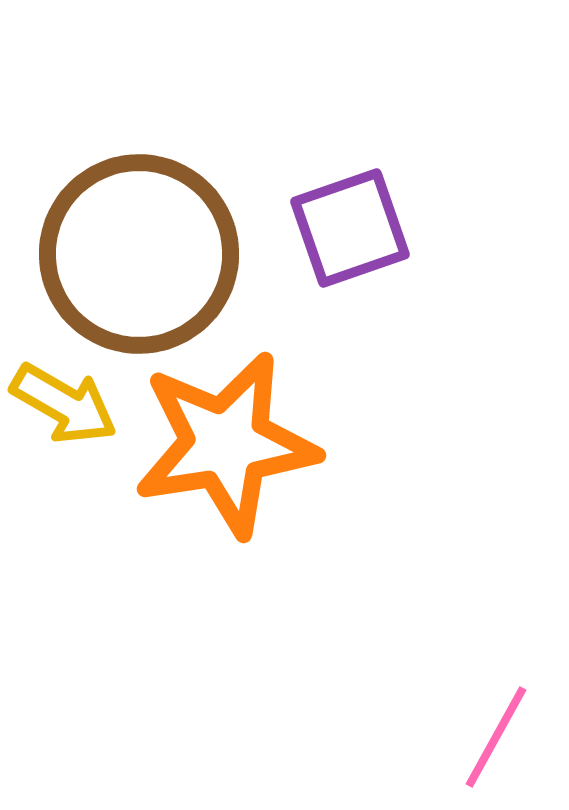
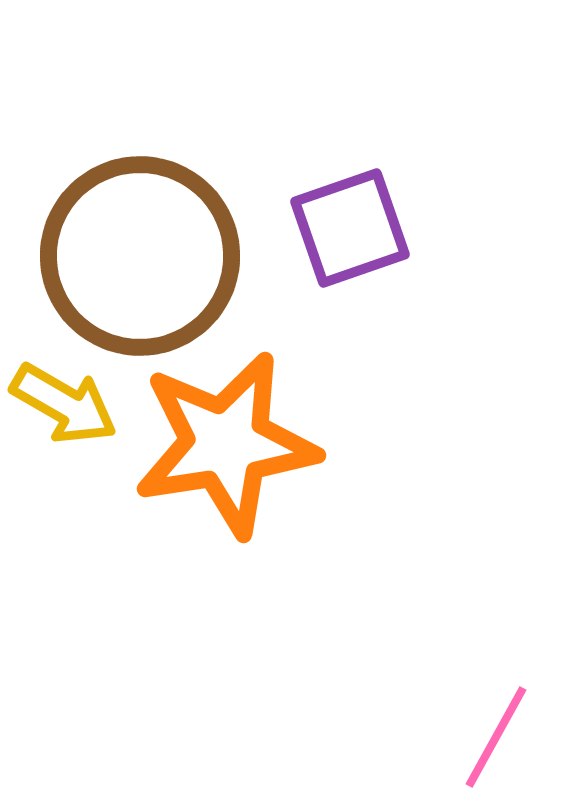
brown circle: moved 1 px right, 2 px down
